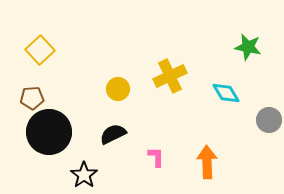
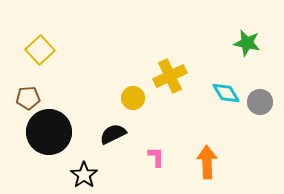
green star: moved 1 px left, 4 px up
yellow circle: moved 15 px right, 9 px down
brown pentagon: moved 4 px left
gray circle: moved 9 px left, 18 px up
